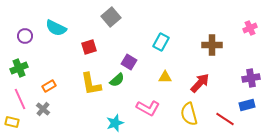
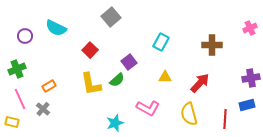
red square: moved 1 px right, 3 px down; rotated 28 degrees counterclockwise
purple square: rotated 21 degrees clockwise
green cross: moved 2 px left, 1 px down
red line: rotated 60 degrees clockwise
